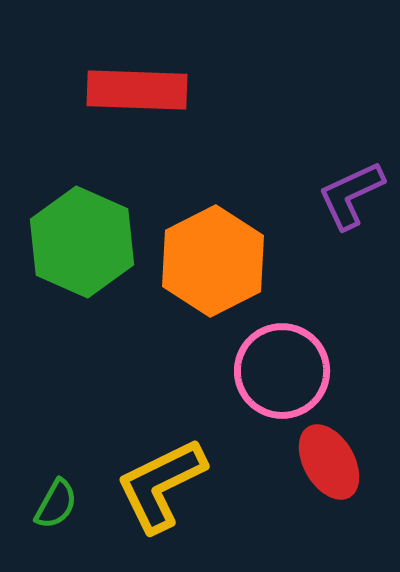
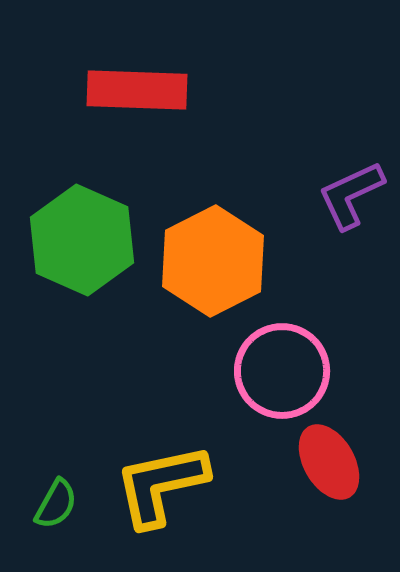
green hexagon: moved 2 px up
yellow L-shape: rotated 14 degrees clockwise
